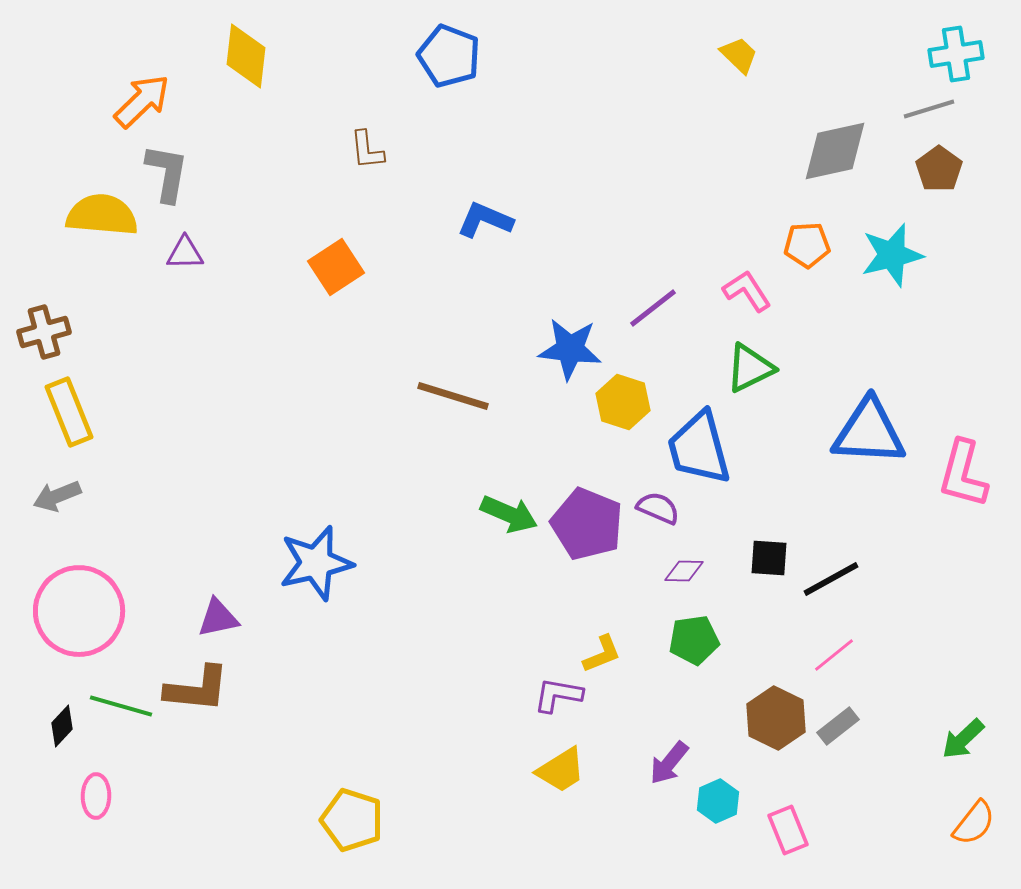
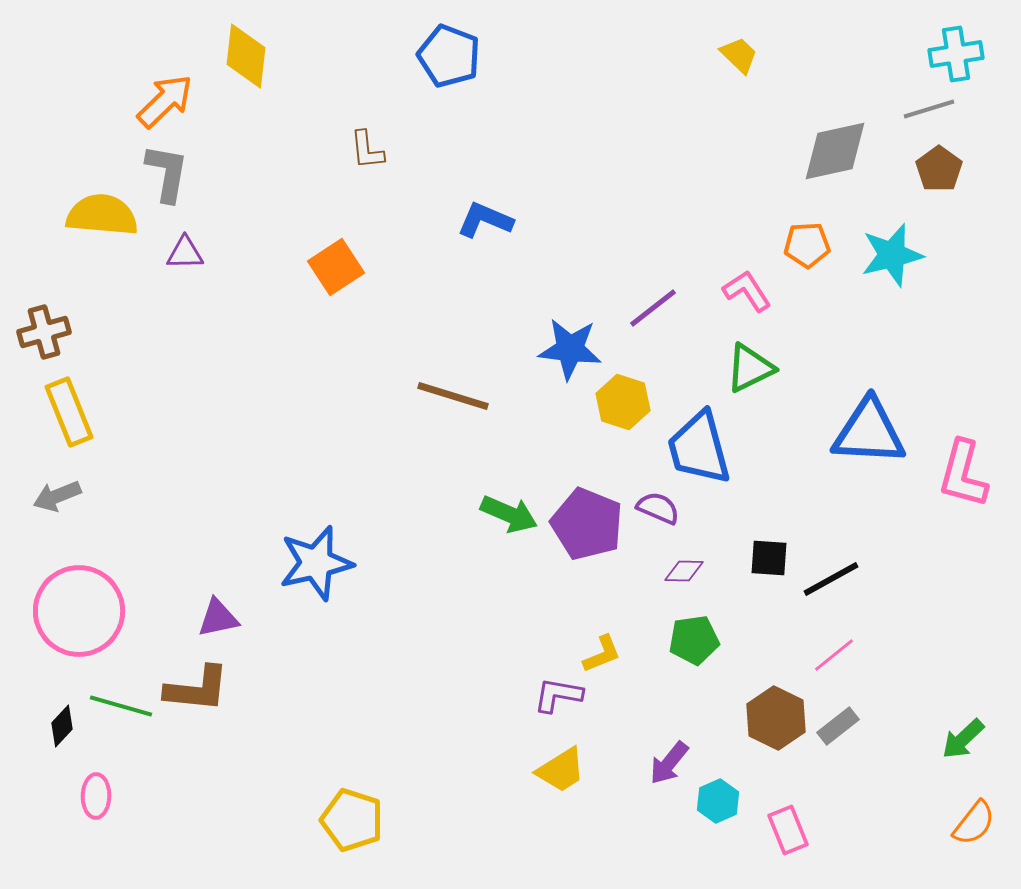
orange arrow at (142, 101): moved 23 px right
